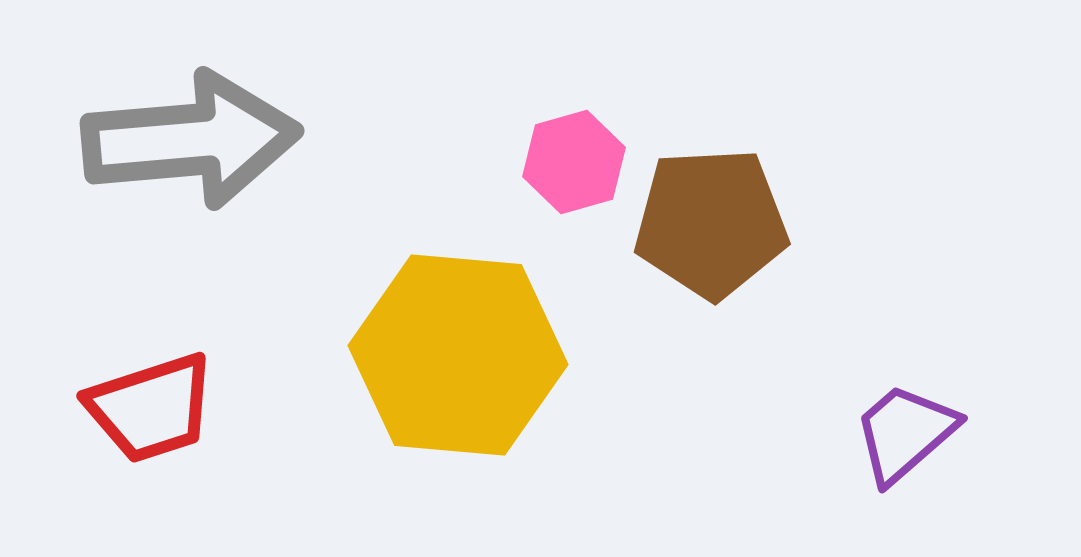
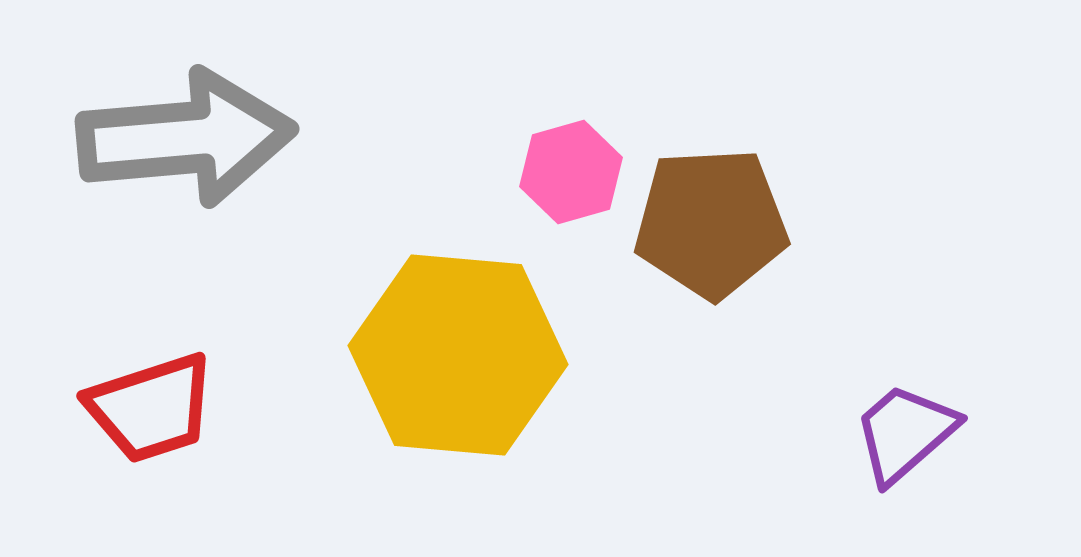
gray arrow: moved 5 px left, 2 px up
pink hexagon: moved 3 px left, 10 px down
